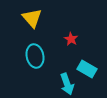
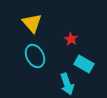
yellow triangle: moved 5 px down
cyan ellipse: rotated 15 degrees counterclockwise
cyan rectangle: moved 3 px left, 5 px up
